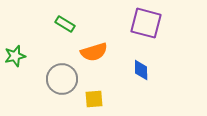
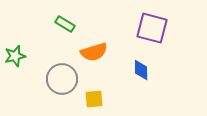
purple square: moved 6 px right, 5 px down
